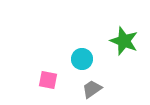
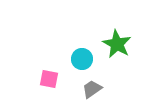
green star: moved 7 px left, 3 px down; rotated 8 degrees clockwise
pink square: moved 1 px right, 1 px up
